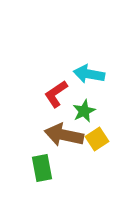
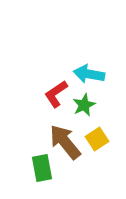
green star: moved 6 px up
brown arrow: moved 1 px right, 7 px down; rotated 39 degrees clockwise
